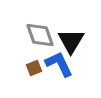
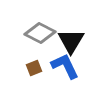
gray diamond: moved 2 px up; rotated 44 degrees counterclockwise
blue L-shape: moved 6 px right, 2 px down
